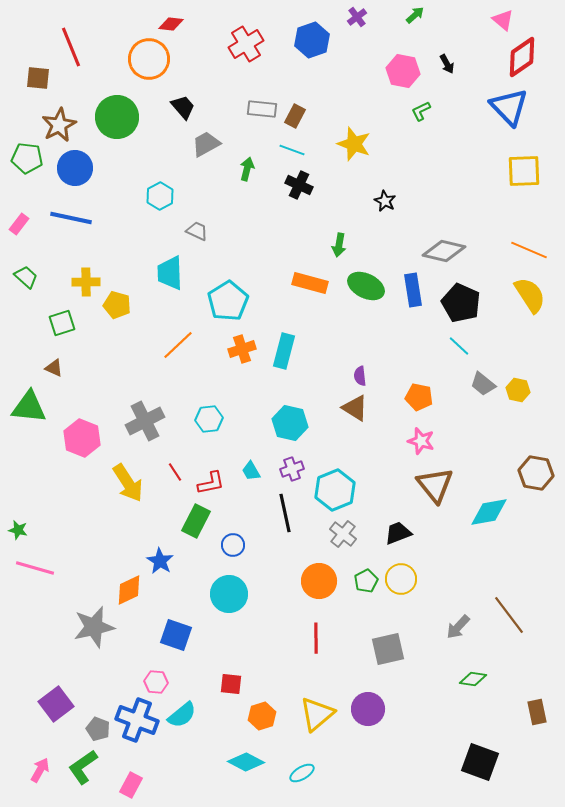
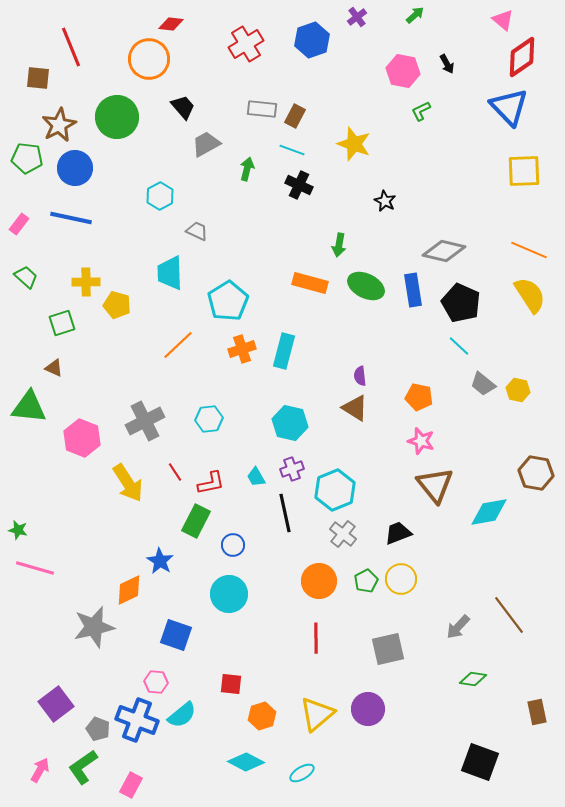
cyan trapezoid at (251, 471): moved 5 px right, 6 px down
